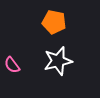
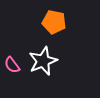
white star: moved 15 px left; rotated 8 degrees counterclockwise
